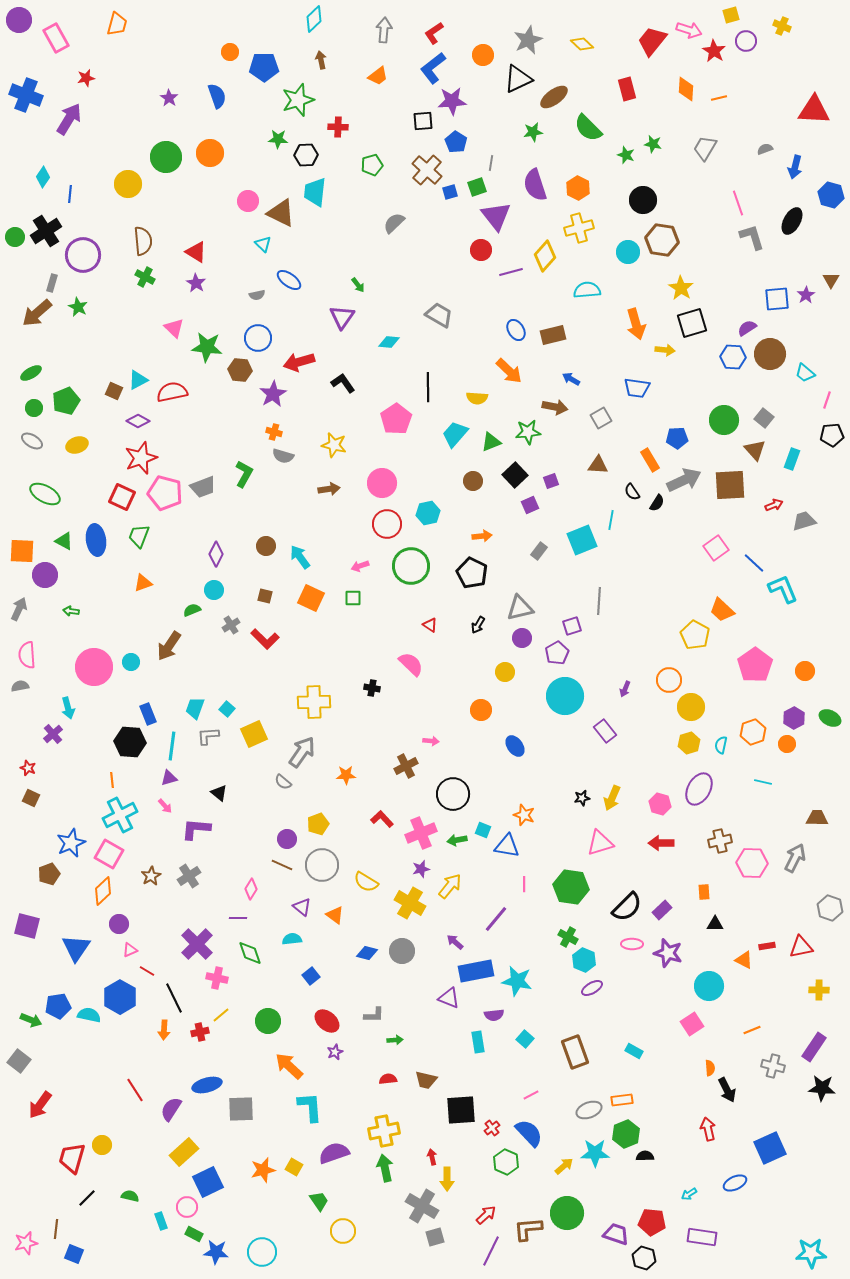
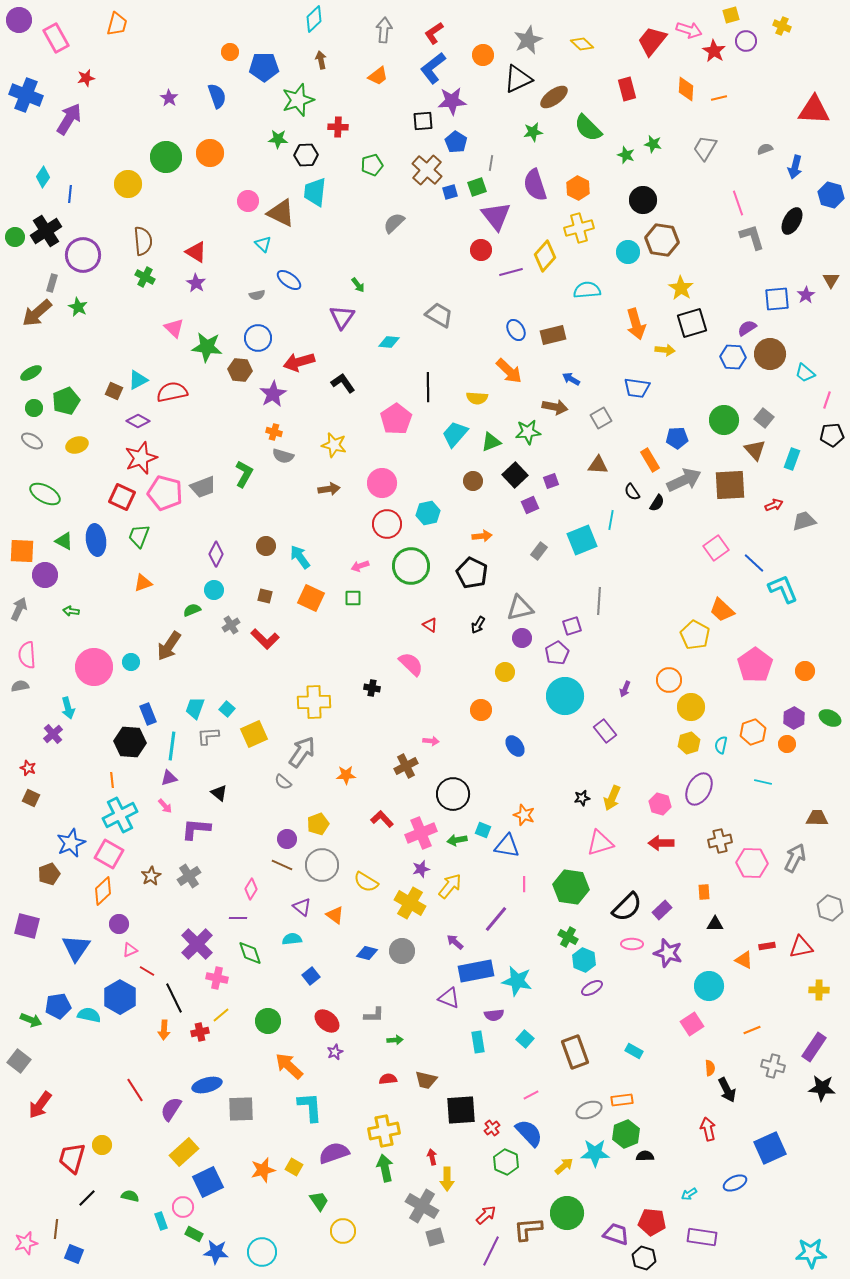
pink circle at (187, 1207): moved 4 px left
